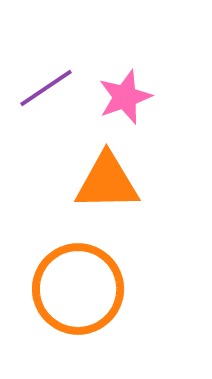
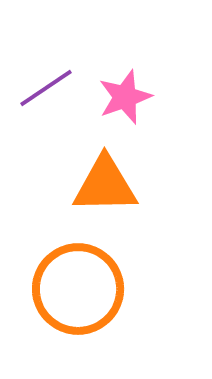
orange triangle: moved 2 px left, 3 px down
